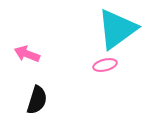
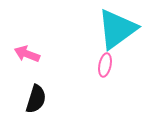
pink ellipse: rotated 65 degrees counterclockwise
black semicircle: moved 1 px left, 1 px up
